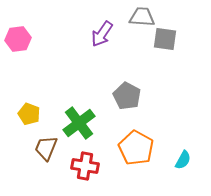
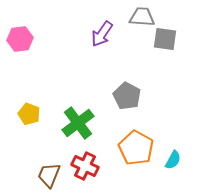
pink hexagon: moved 2 px right
green cross: moved 1 px left
brown trapezoid: moved 3 px right, 27 px down
cyan semicircle: moved 10 px left
red cross: rotated 16 degrees clockwise
